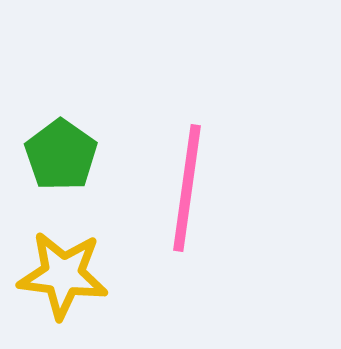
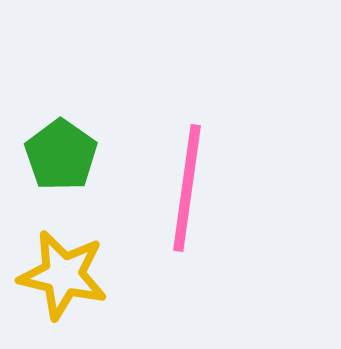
yellow star: rotated 6 degrees clockwise
